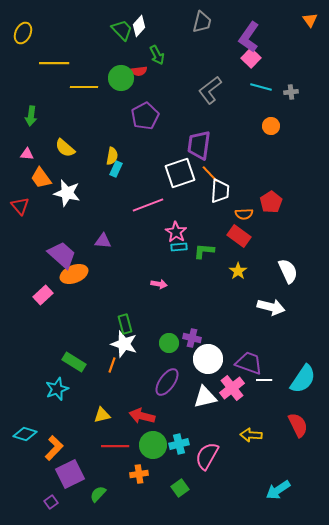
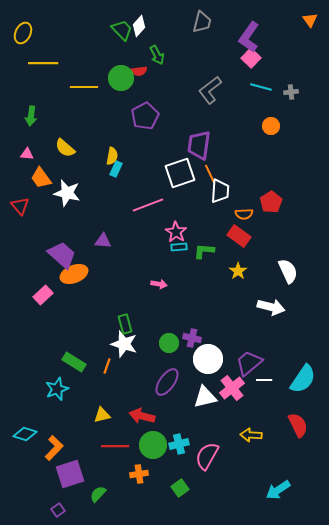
yellow line at (54, 63): moved 11 px left
orange line at (210, 174): rotated 18 degrees clockwise
purple trapezoid at (249, 363): rotated 60 degrees counterclockwise
orange line at (112, 365): moved 5 px left, 1 px down
purple square at (70, 474): rotated 8 degrees clockwise
purple square at (51, 502): moved 7 px right, 8 px down
